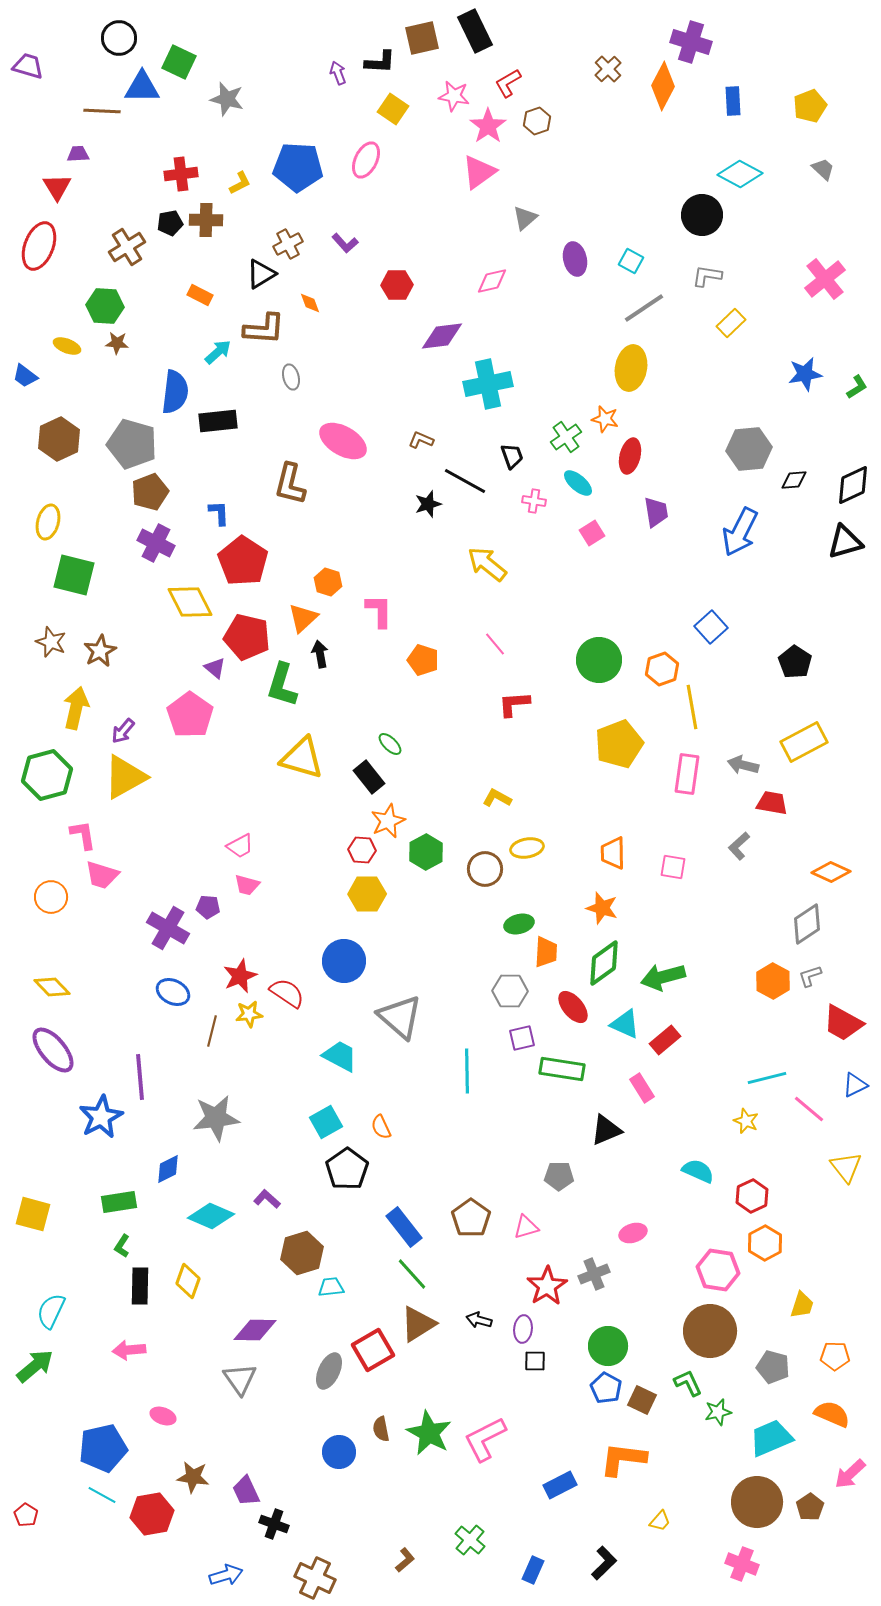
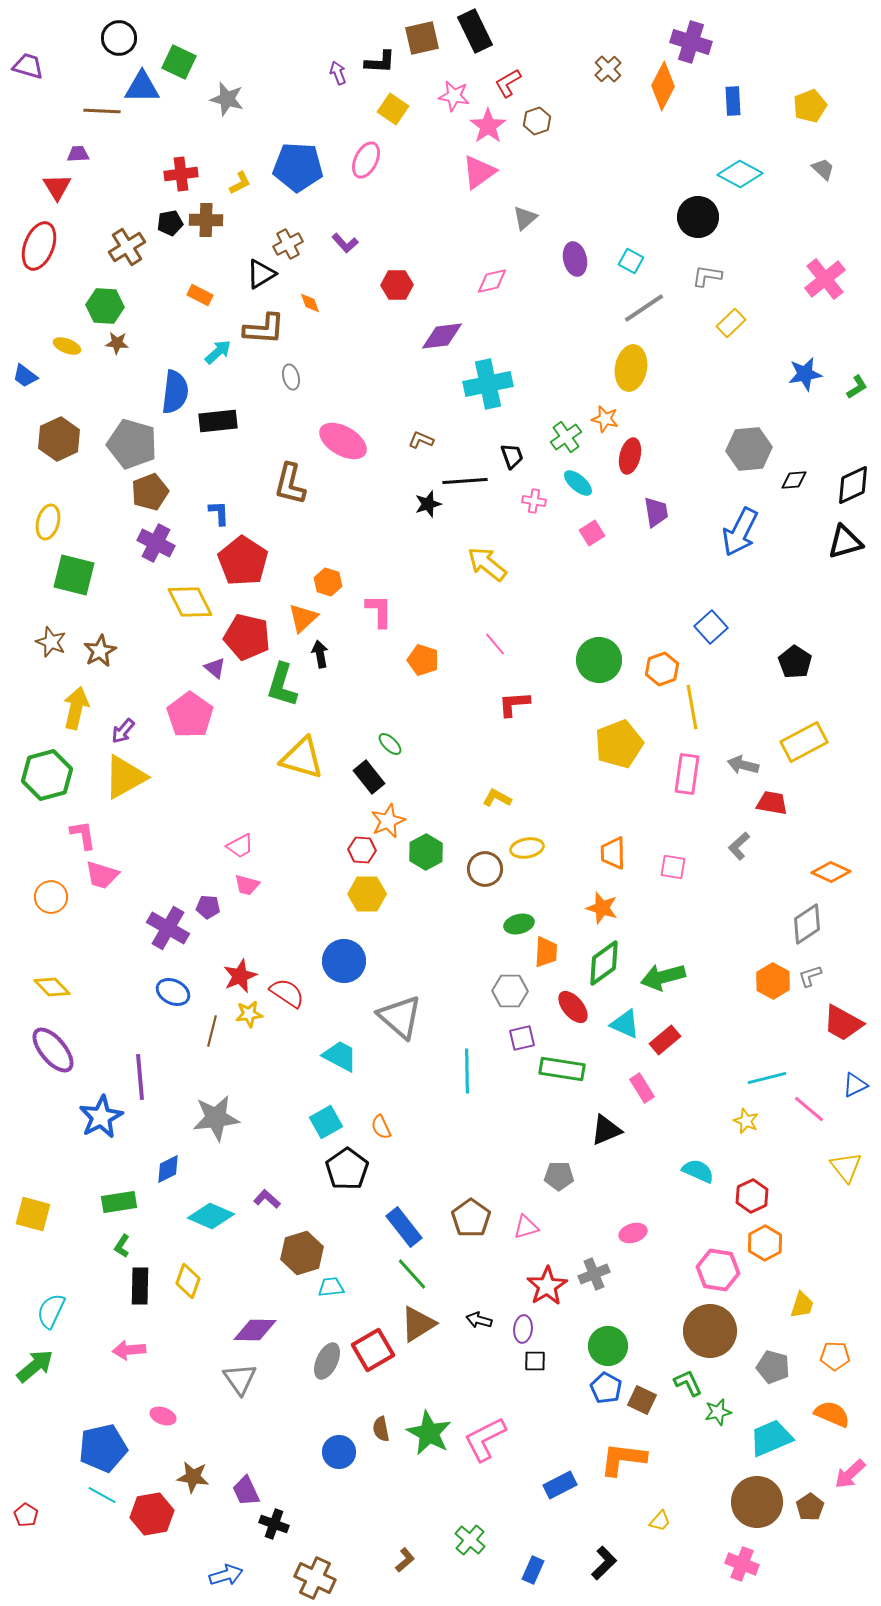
black circle at (702, 215): moved 4 px left, 2 px down
black line at (465, 481): rotated 33 degrees counterclockwise
gray ellipse at (329, 1371): moved 2 px left, 10 px up
